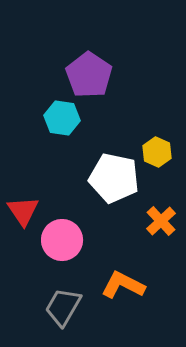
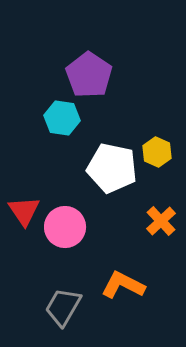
white pentagon: moved 2 px left, 10 px up
red triangle: moved 1 px right
pink circle: moved 3 px right, 13 px up
